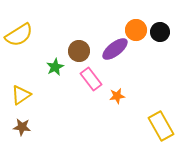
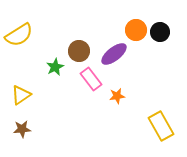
purple ellipse: moved 1 px left, 5 px down
brown star: moved 2 px down; rotated 12 degrees counterclockwise
